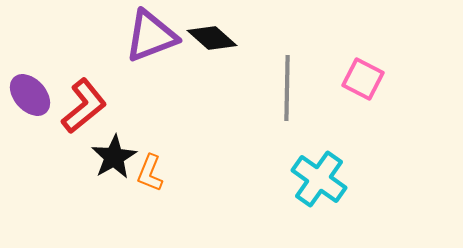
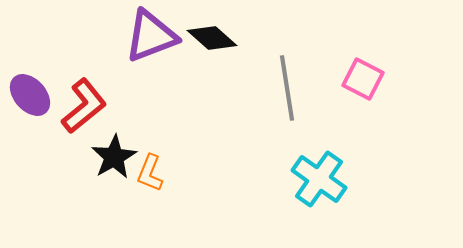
gray line: rotated 10 degrees counterclockwise
